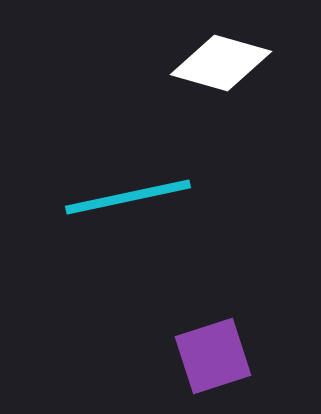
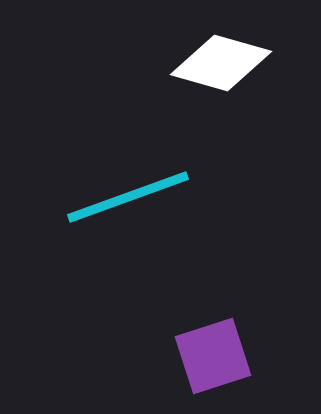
cyan line: rotated 8 degrees counterclockwise
